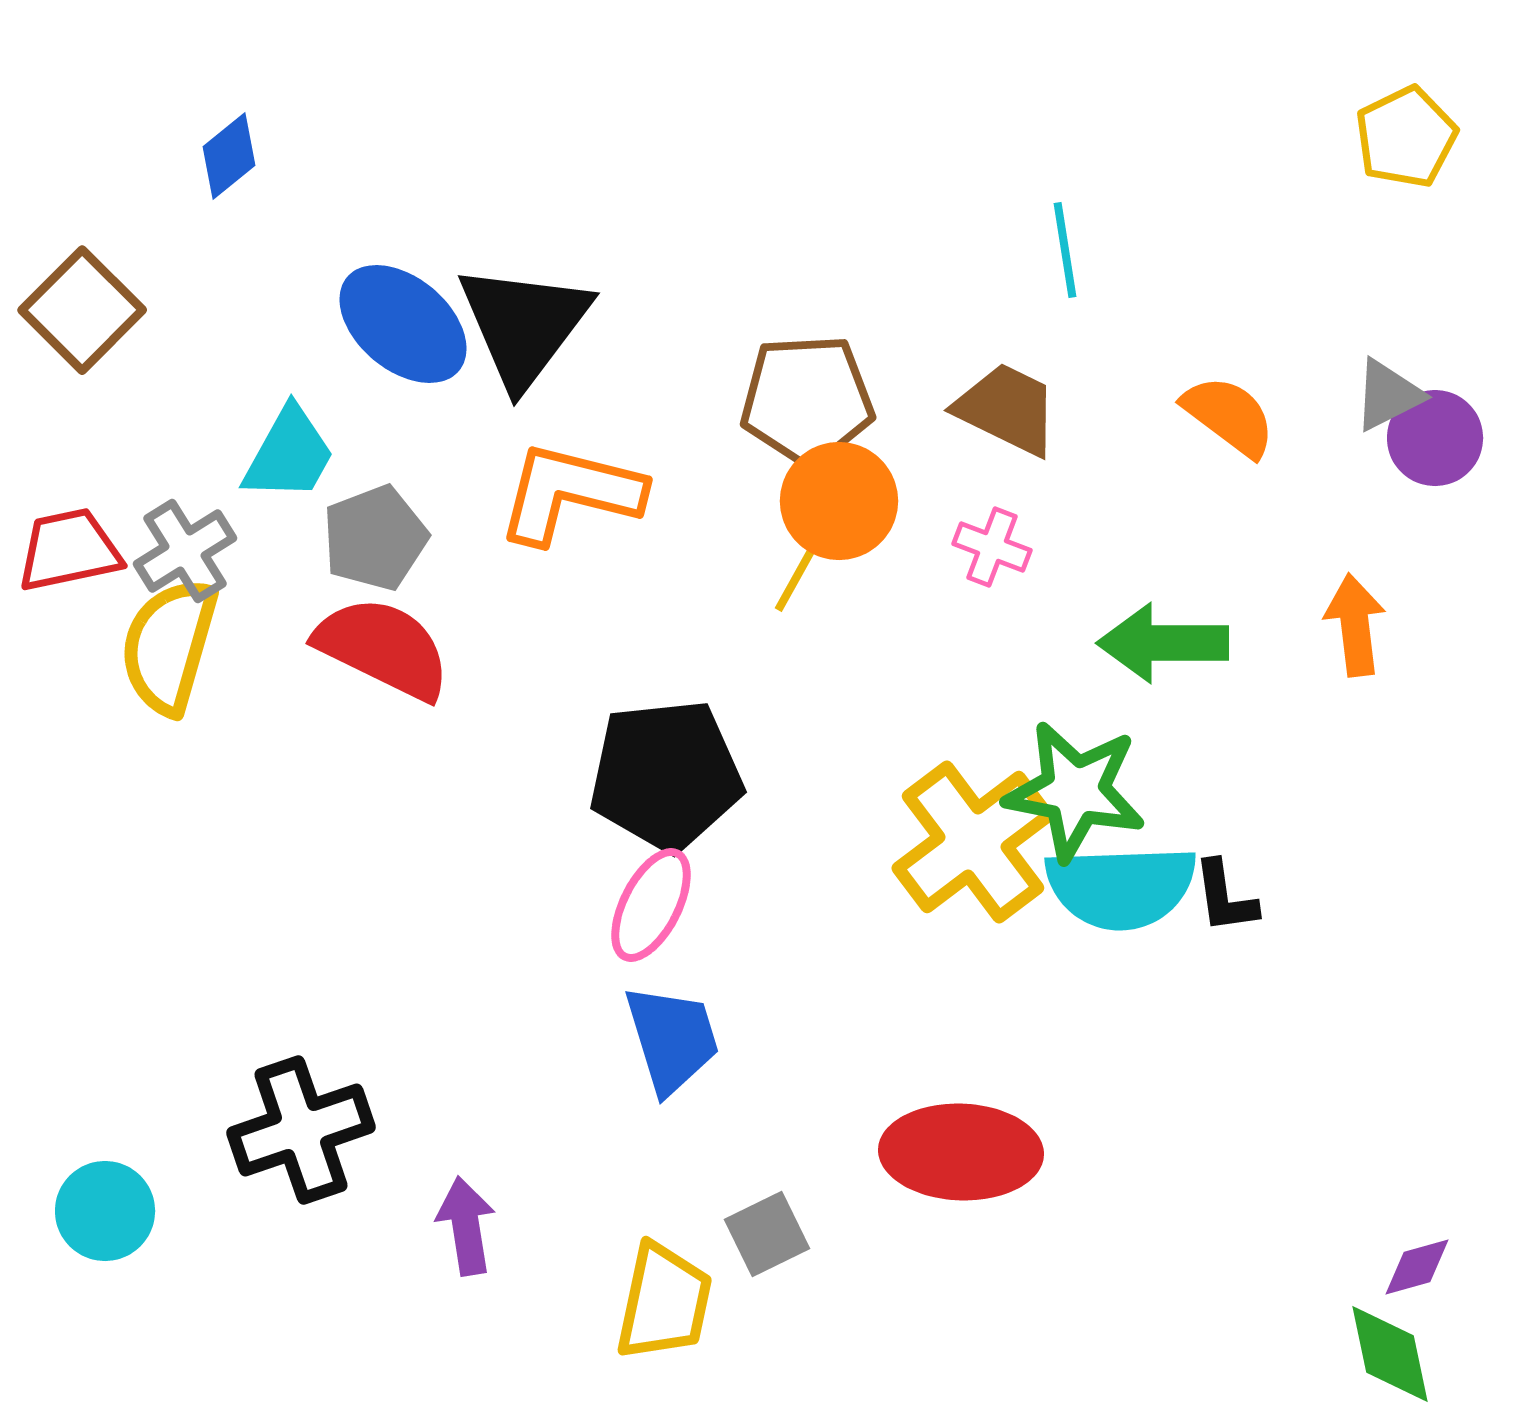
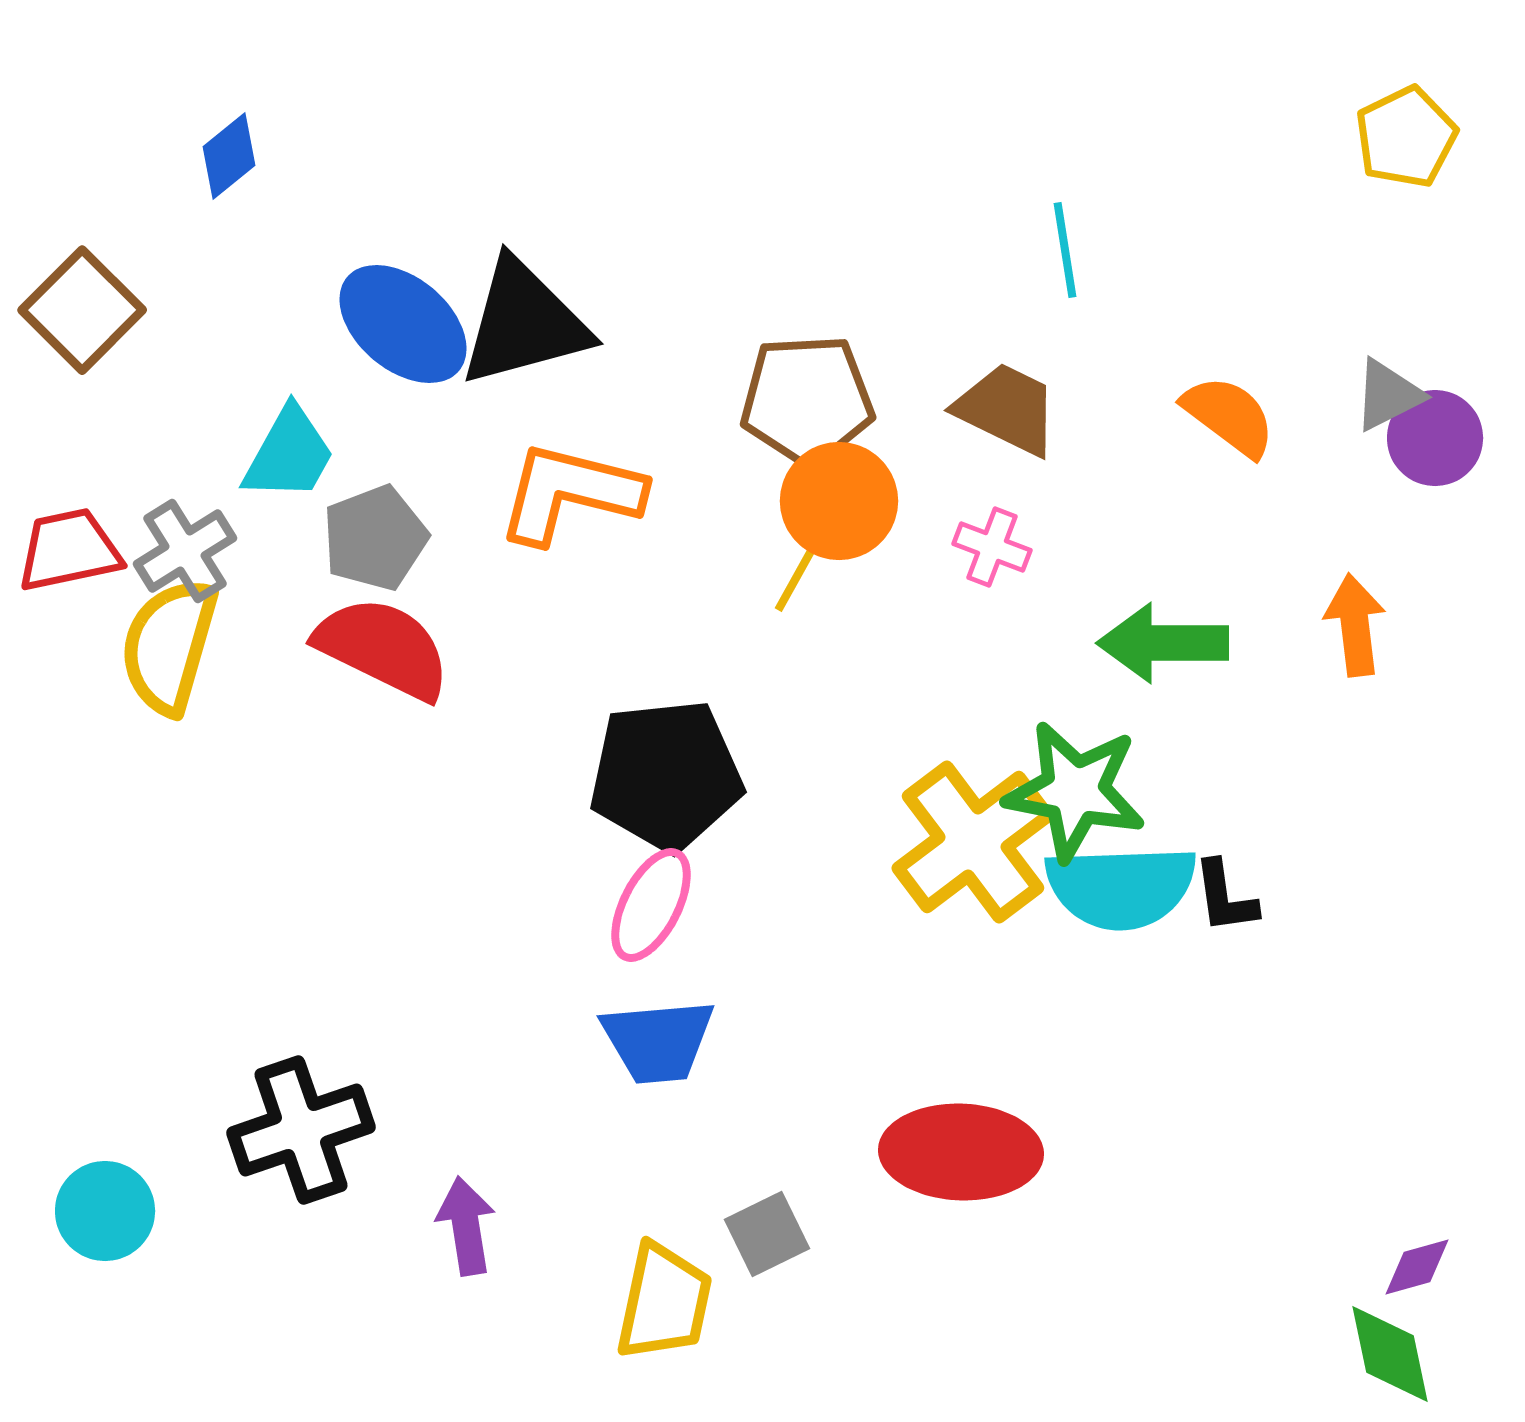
black triangle: moved 2 px up; rotated 38 degrees clockwise
blue trapezoid: moved 14 px left, 2 px down; rotated 102 degrees clockwise
